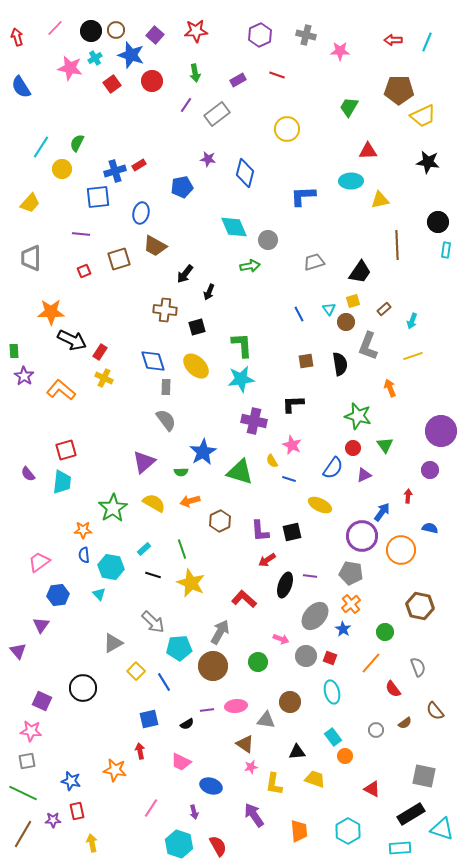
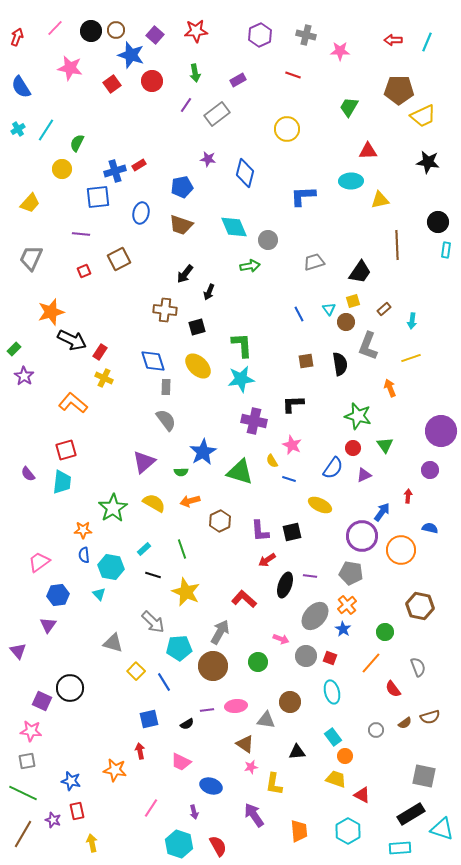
red arrow at (17, 37): rotated 36 degrees clockwise
cyan cross at (95, 58): moved 77 px left, 71 px down
red line at (277, 75): moved 16 px right
cyan line at (41, 147): moved 5 px right, 17 px up
brown trapezoid at (155, 246): moved 26 px right, 21 px up; rotated 10 degrees counterclockwise
gray trapezoid at (31, 258): rotated 24 degrees clockwise
brown square at (119, 259): rotated 10 degrees counterclockwise
orange star at (51, 312): rotated 16 degrees counterclockwise
cyan arrow at (412, 321): rotated 14 degrees counterclockwise
green rectangle at (14, 351): moved 2 px up; rotated 48 degrees clockwise
yellow line at (413, 356): moved 2 px left, 2 px down
yellow ellipse at (196, 366): moved 2 px right
orange L-shape at (61, 390): moved 12 px right, 13 px down
yellow star at (191, 583): moved 5 px left, 9 px down
orange cross at (351, 604): moved 4 px left, 1 px down
purple triangle at (41, 625): moved 7 px right
gray triangle at (113, 643): rotated 45 degrees clockwise
black circle at (83, 688): moved 13 px left
brown semicircle at (435, 711): moved 5 px left, 6 px down; rotated 66 degrees counterclockwise
yellow trapezoid at (315, 779): moved 21 px right
red triangle at (372, 789): moved 10 px left, 6 px down
purple star at (53, 820): rotated 21 degrees clockwise
